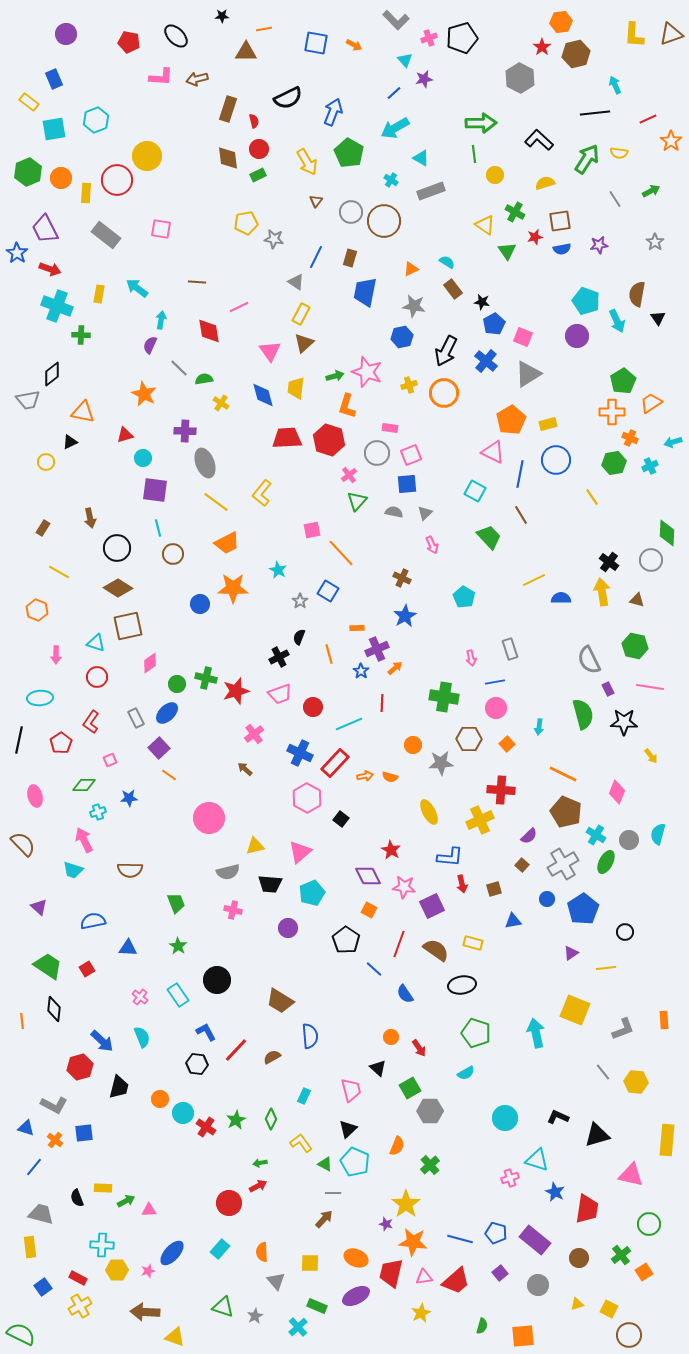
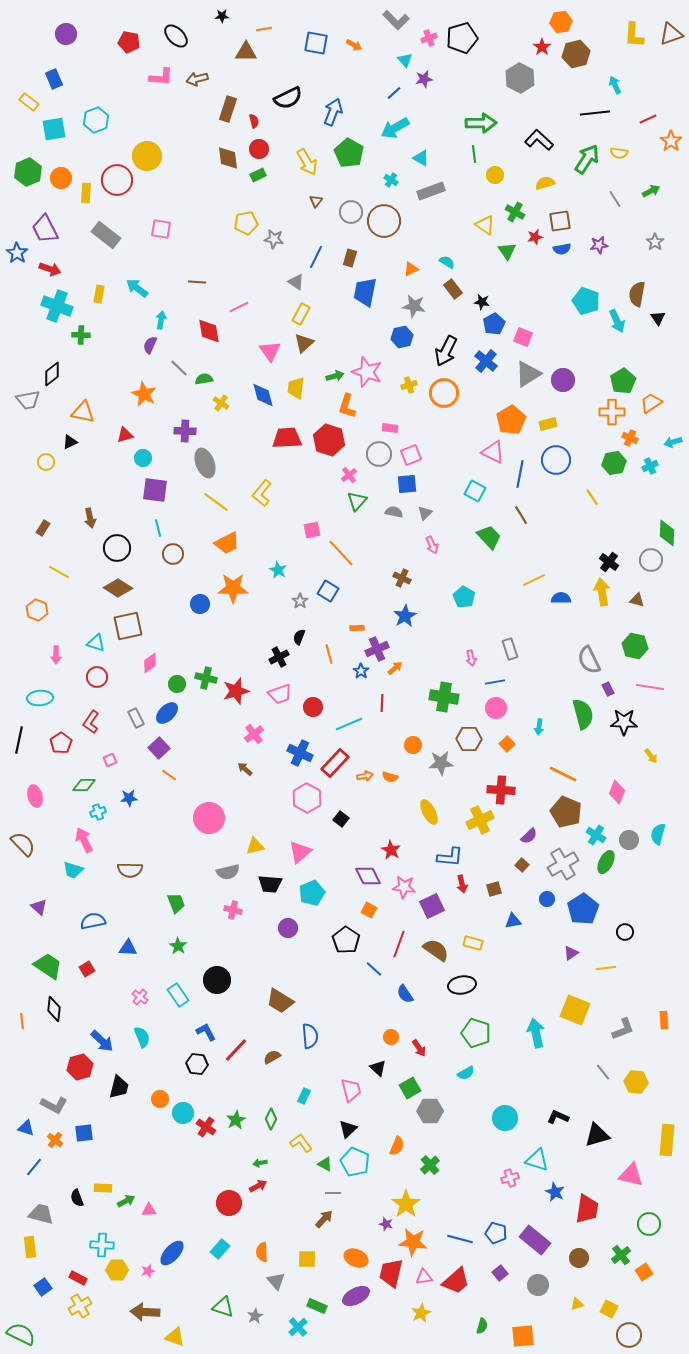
purple circle at (577, 336): moved 14 px left, 44 px down
gray circle at (377, 453): moved 2 px right, 1 px down
yellow square at (310, 1263): moved 3 px left, 4 px up
